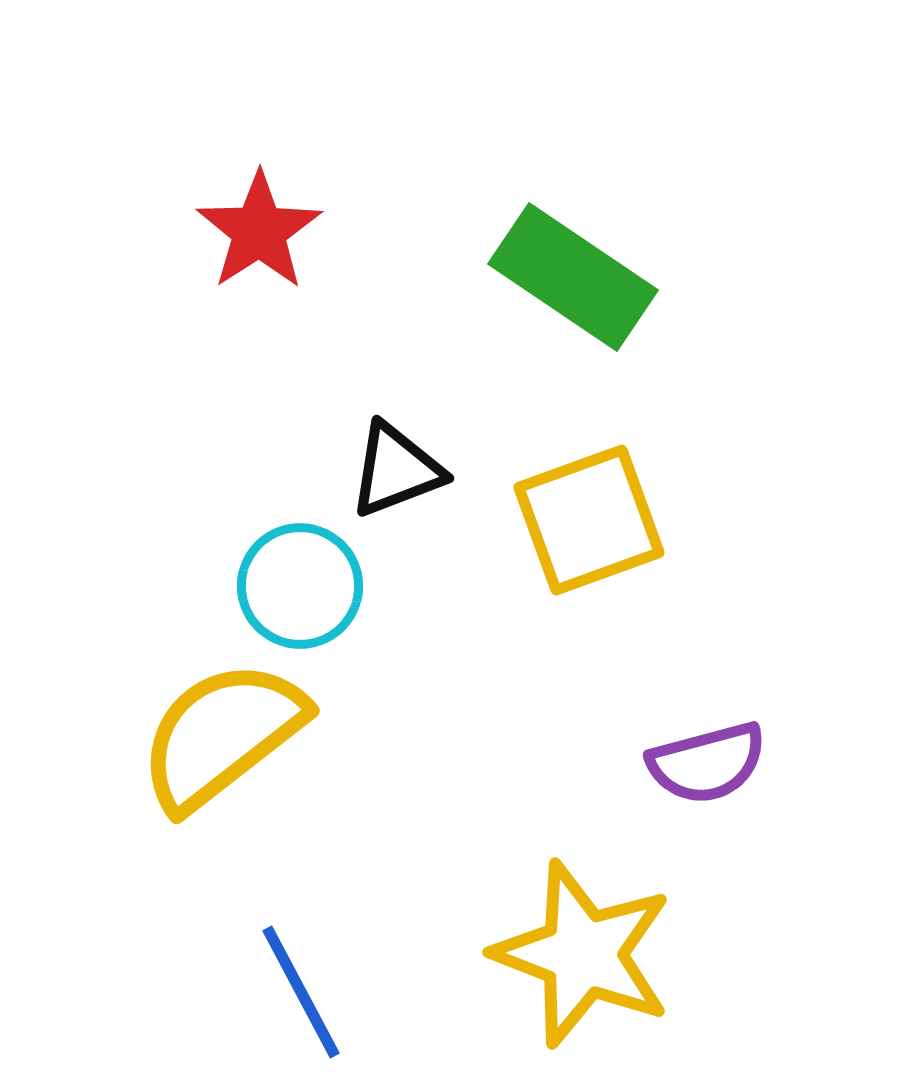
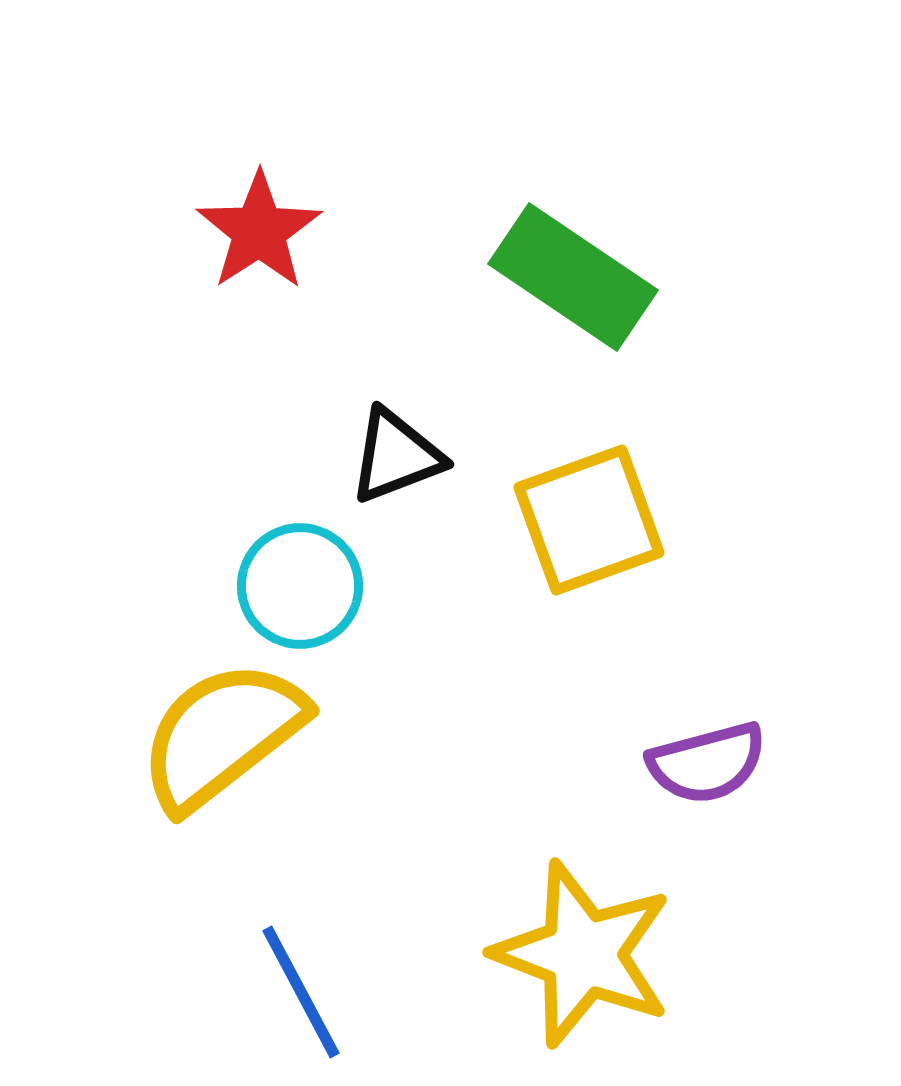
black triangle: moved 14 px up
